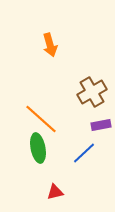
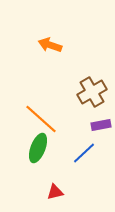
orange arrow: rotated 125 degrees clockwise
green ellipse: rotated 32 degrees clockwise
